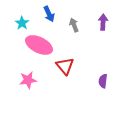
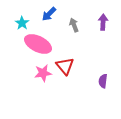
blue arrow: rotated 70 degrees clockwise
pink ellipse: moved 1 px left, 1 px up
pink star: moved 15 px right, 7 px up
